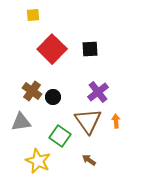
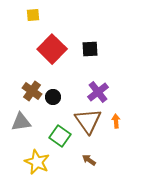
yellow star: moved 1 px left, 1 px down
